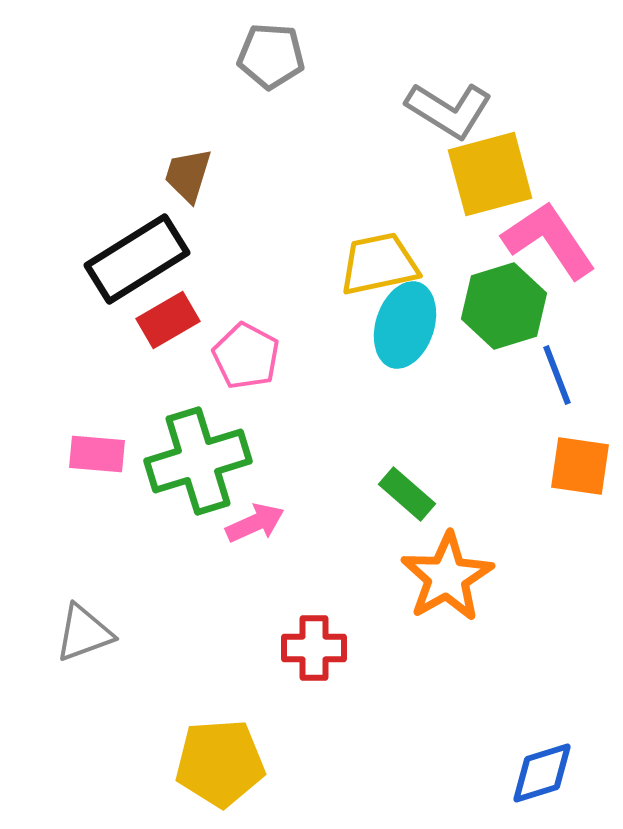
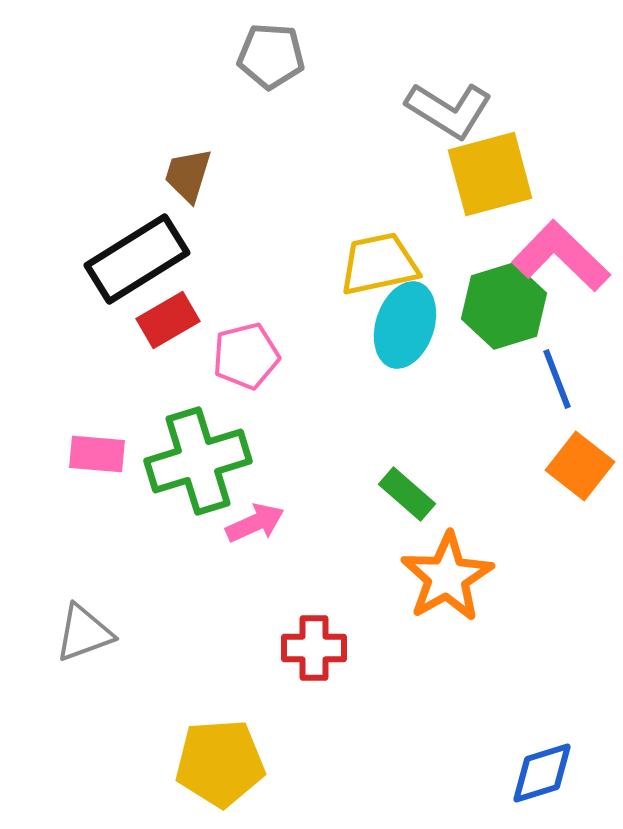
pink L-shape: moved 12 px right, 16 px down; rotated 12 degrees counterclockwise
pink pentagon: rotated 30 degrees clockwise
blue line: moved 4 px down
orange square: rotated 30 degrees clockwise
